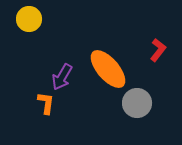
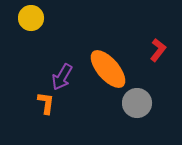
yellow circle: moved 2 px right, 1 px up
